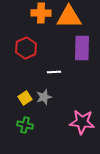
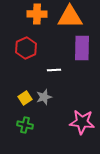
orange cross: moved 4 px left, 1 px down
orange triangle: moved 1 px right
white line: moved 2 px up
